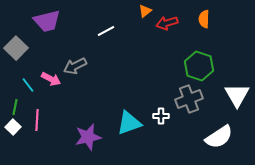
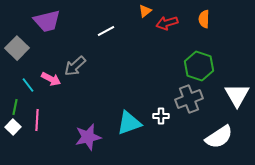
gray square: moved 1 px right
gray arrow: rotated 15 degrees counterclockwise
